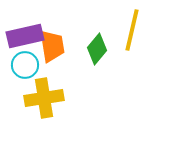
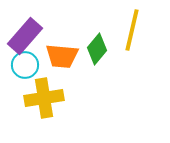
purple rectangle: rotated 36 degrees counterclockwise
orange trapezoid: moved 10 px right, 10 px down; rotated 104 degrees clockwise
